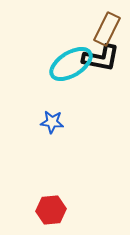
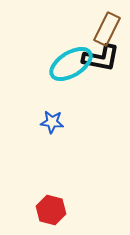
red hexagon: rotated 20 degrees clockwise
